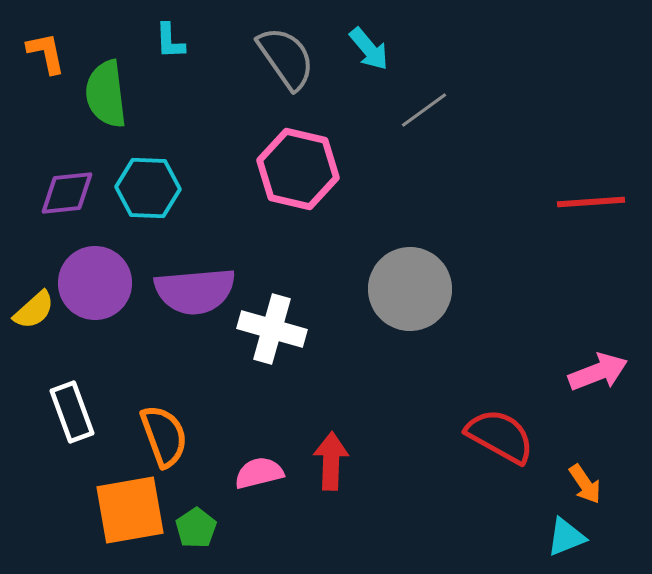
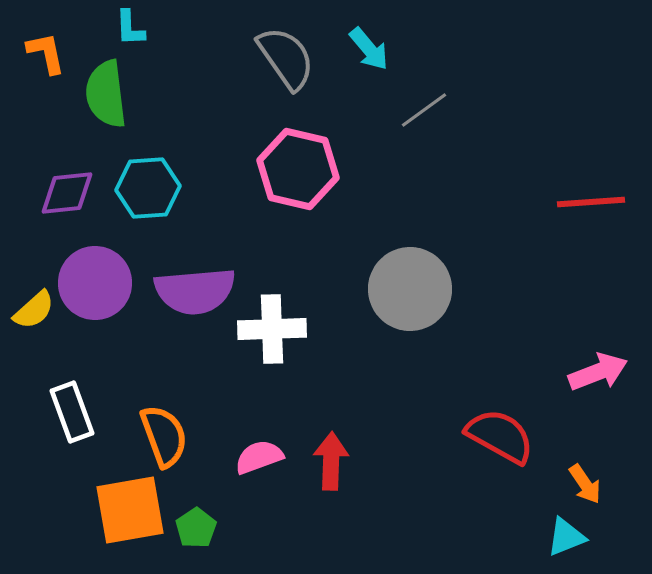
cyan L-shape: moved 40 px left, 13 px up
cyan hexagon: rotated 6 degrees counterclockwise
white cross: rotated 18 degrees counterclockwise
pink semicircle: moved 16 px up; rotated 6 degrees counterclockwise
